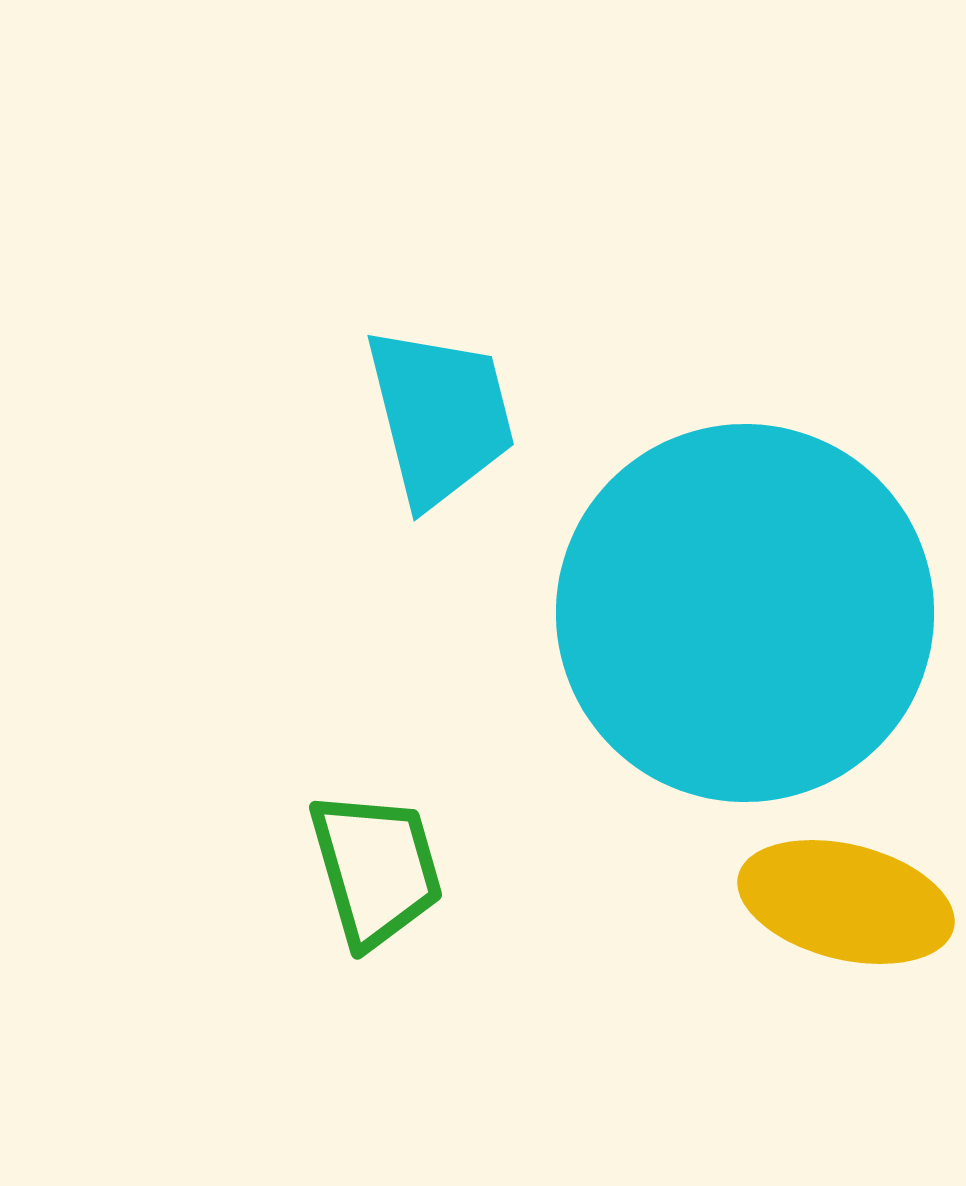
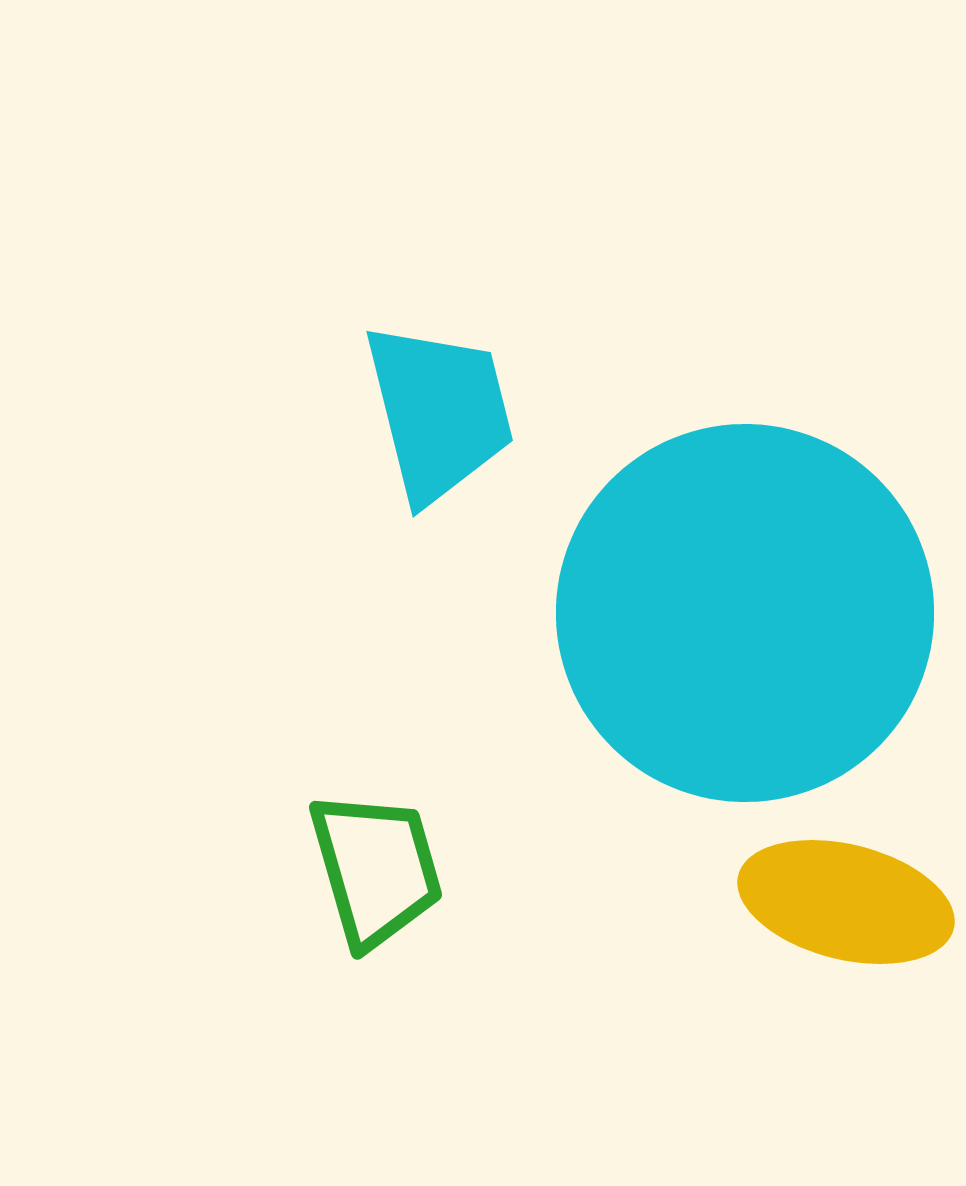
cyan trapezoid: moved 1 px left, 4 px up
